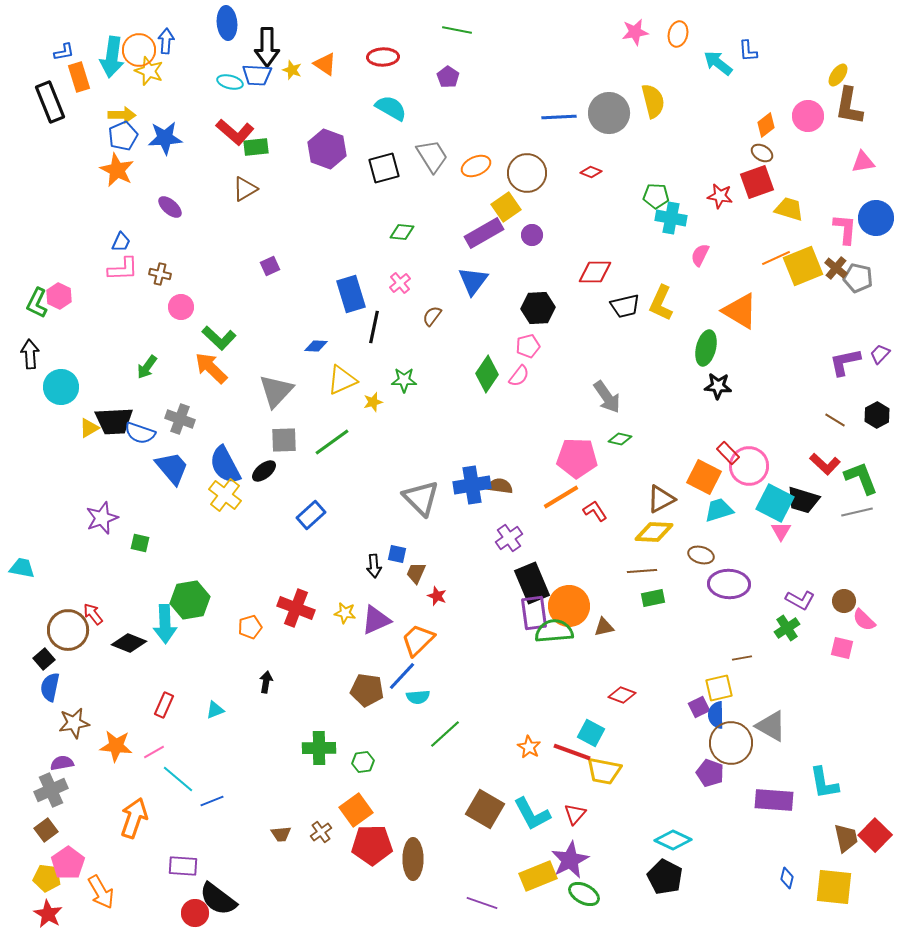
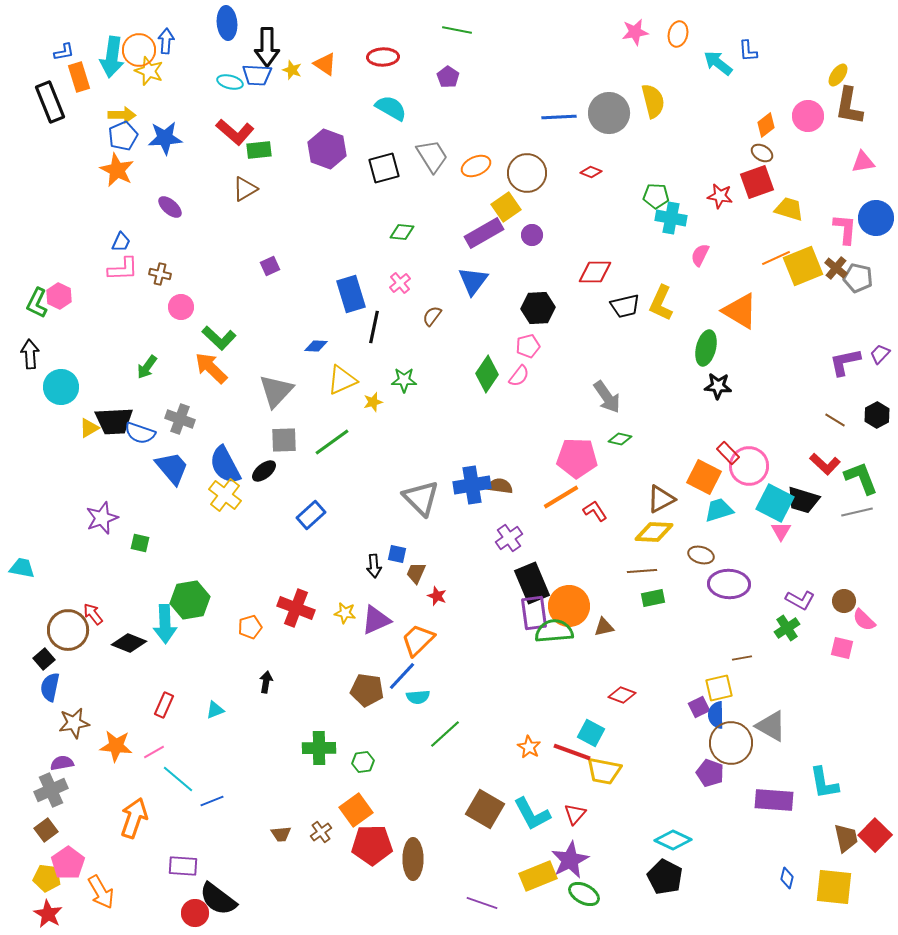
green rectangle at (256, 147): moved 3 px right, 3 px down
